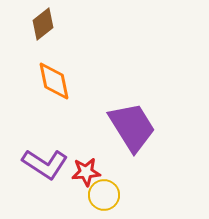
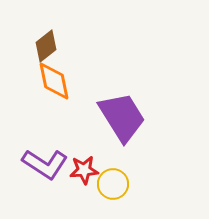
brown diamond: moved 3 px right, 22 px down
purple trapezoid: moved 10 px left, 10 px up
red star: moved 2 px left, 2 px up
yellow circle: moved 9 px right, 11 px up
